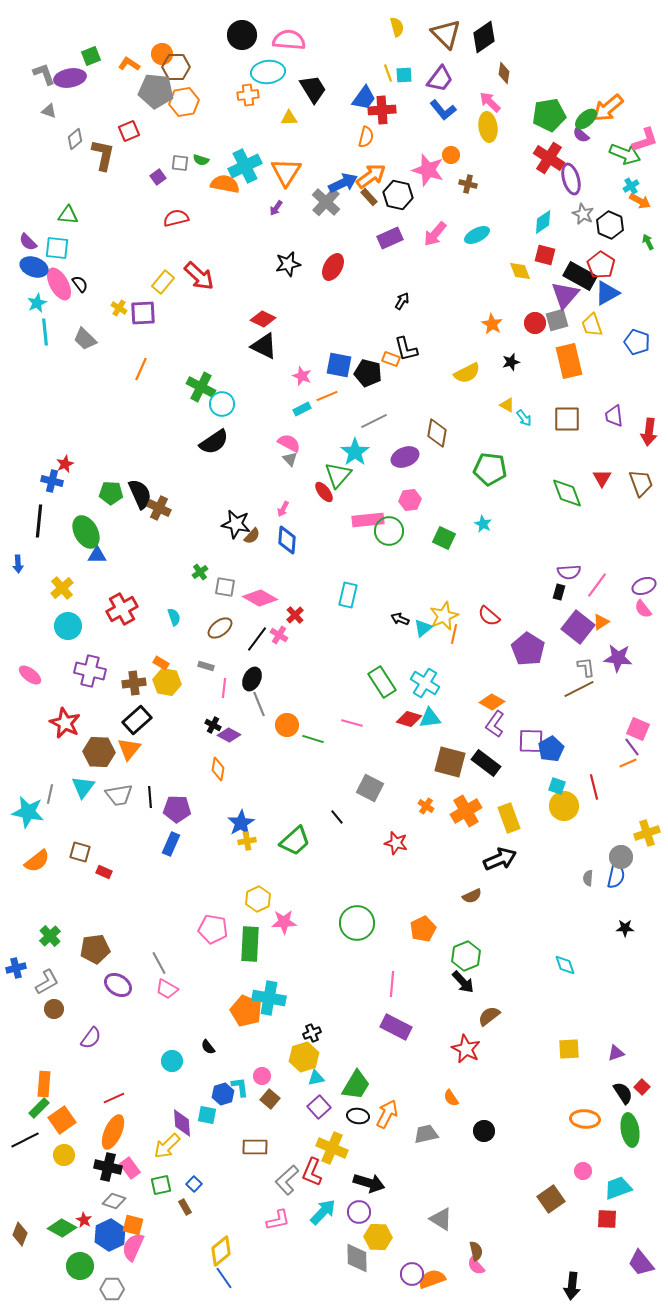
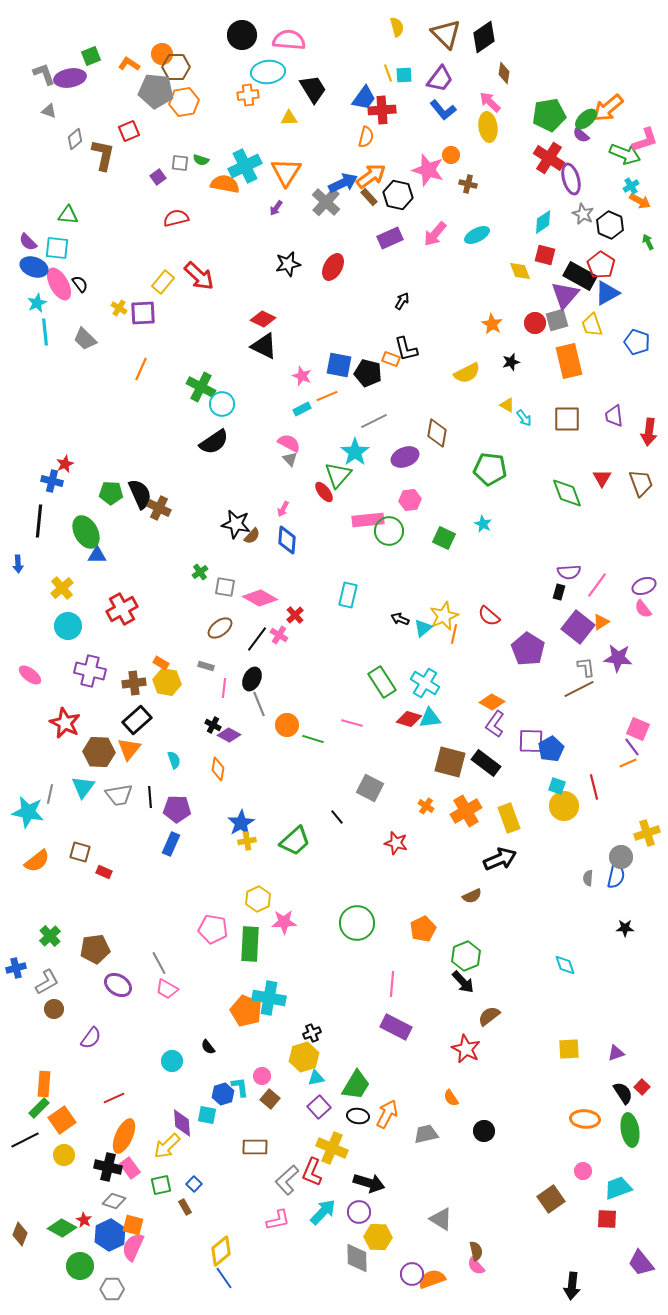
cyan semicircle at (174, 617): moved 143 px down
orange ellipse at (113, 1132): moved 11 px right, 4 px down
